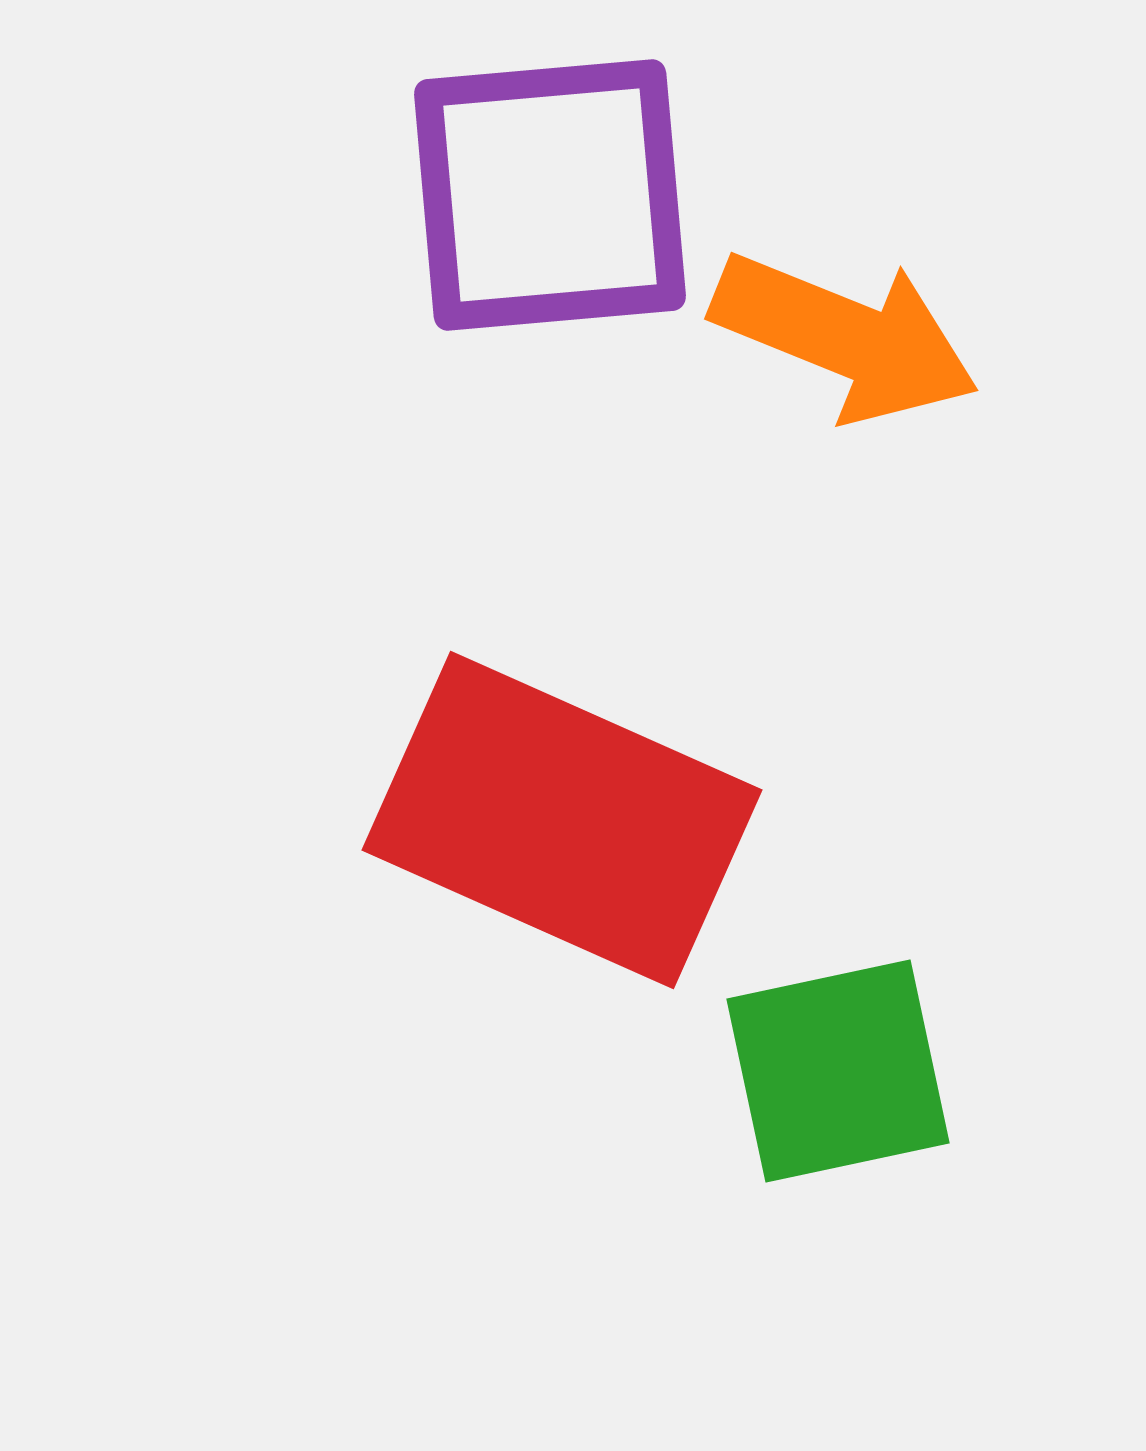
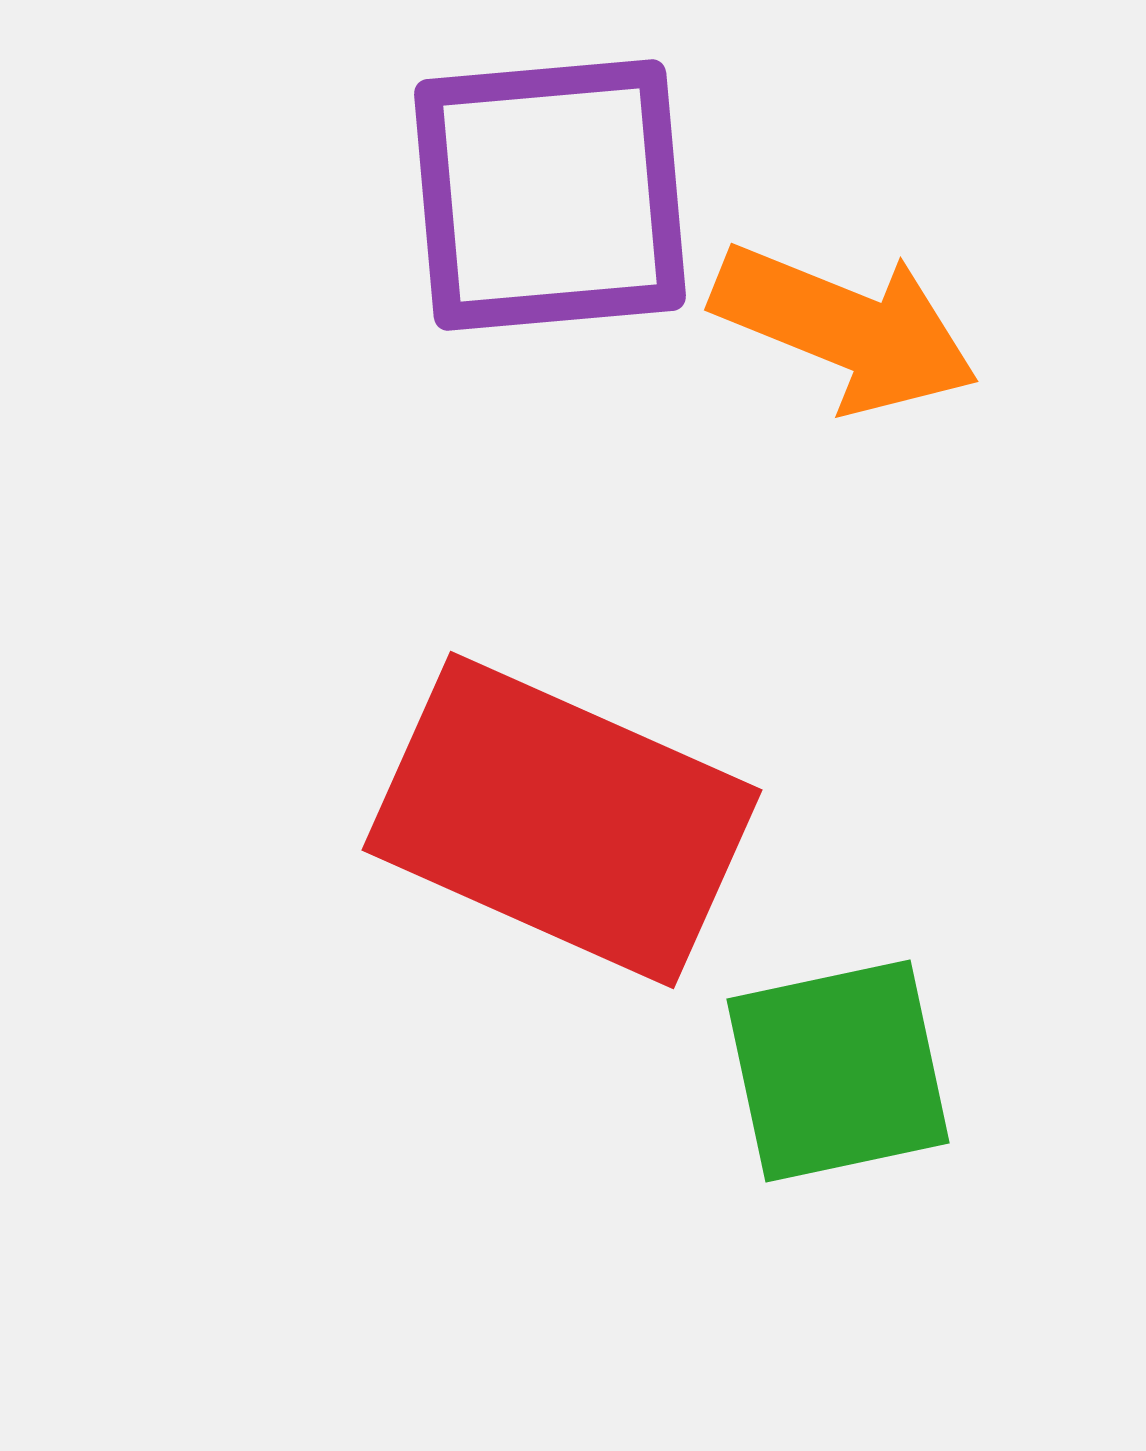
orange arrow: moved 9 px up
